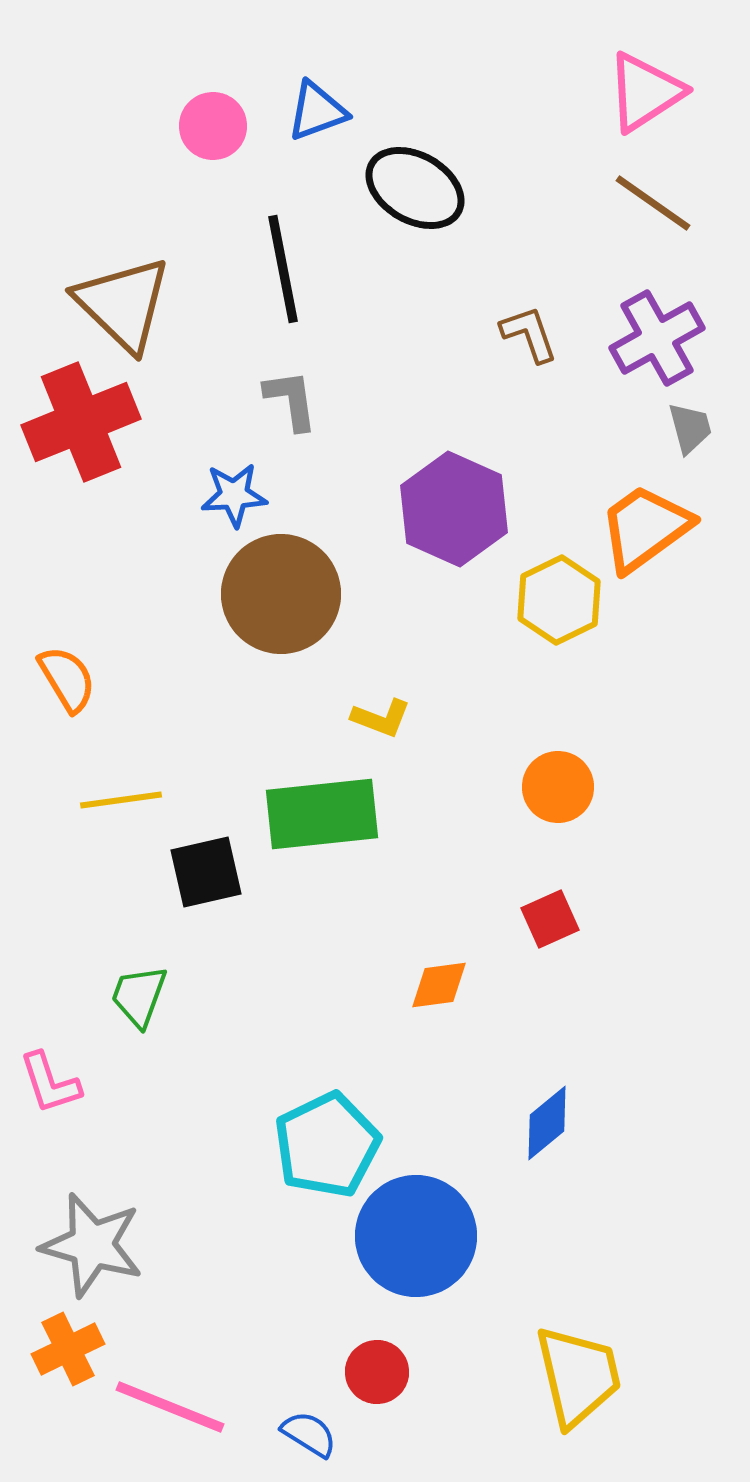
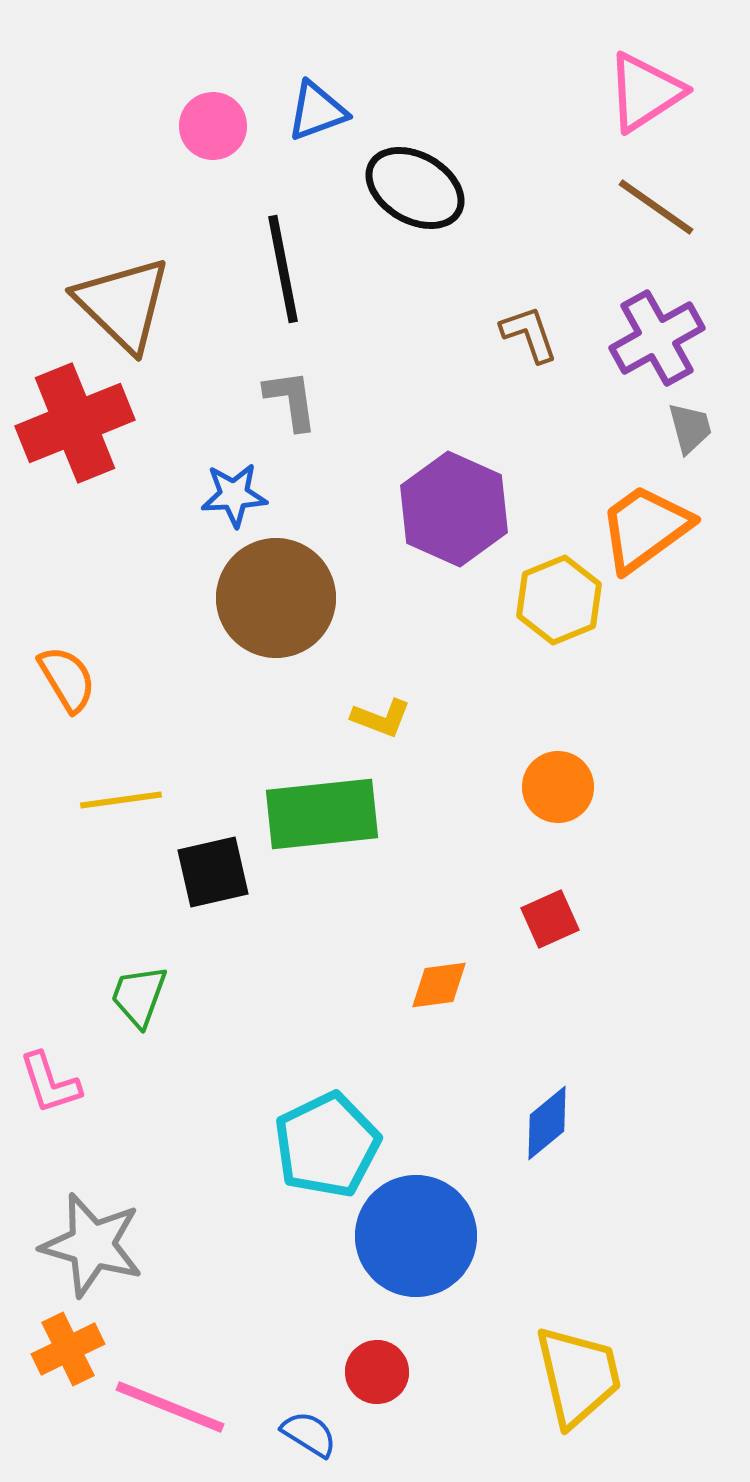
brown line: moved 3 px right, 4 px down
red cross: moved 6 px left, 1 px down
brown circle: moved 5 px left, 4 px down
yellow hexagon: rotated 4 degrees clockwise
black square: moved 7 px right
